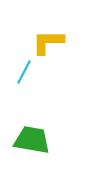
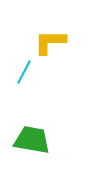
yellow L-shape: moved 2 px right
